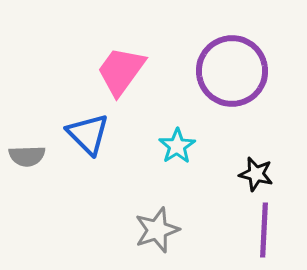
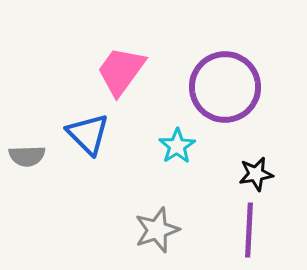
purple circle: moved 7 px left, 16 px down
black star: rotated 24 degrees counterclockwise
purple line: moved 15 px left
